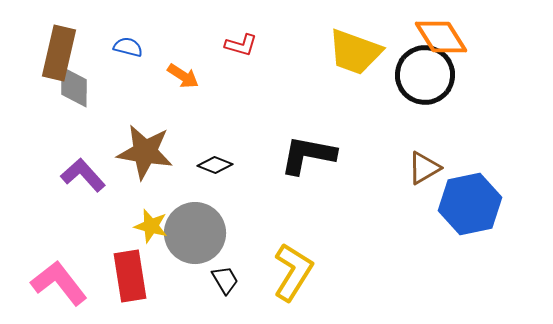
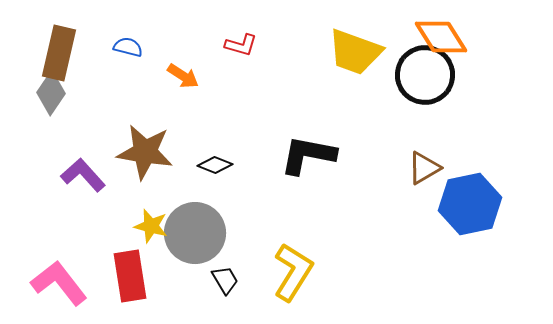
gray diamond: moved 23 px left, 6 px down; rotated 33 degrees clockwise
